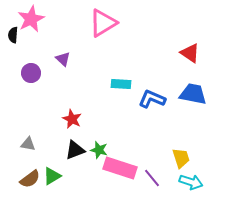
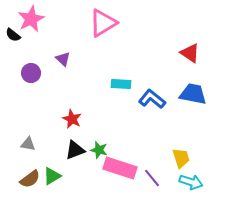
black semicircle: rotated 56 degrees counterclockwise
blue L-shape: rotated 16 degrees clockwise
